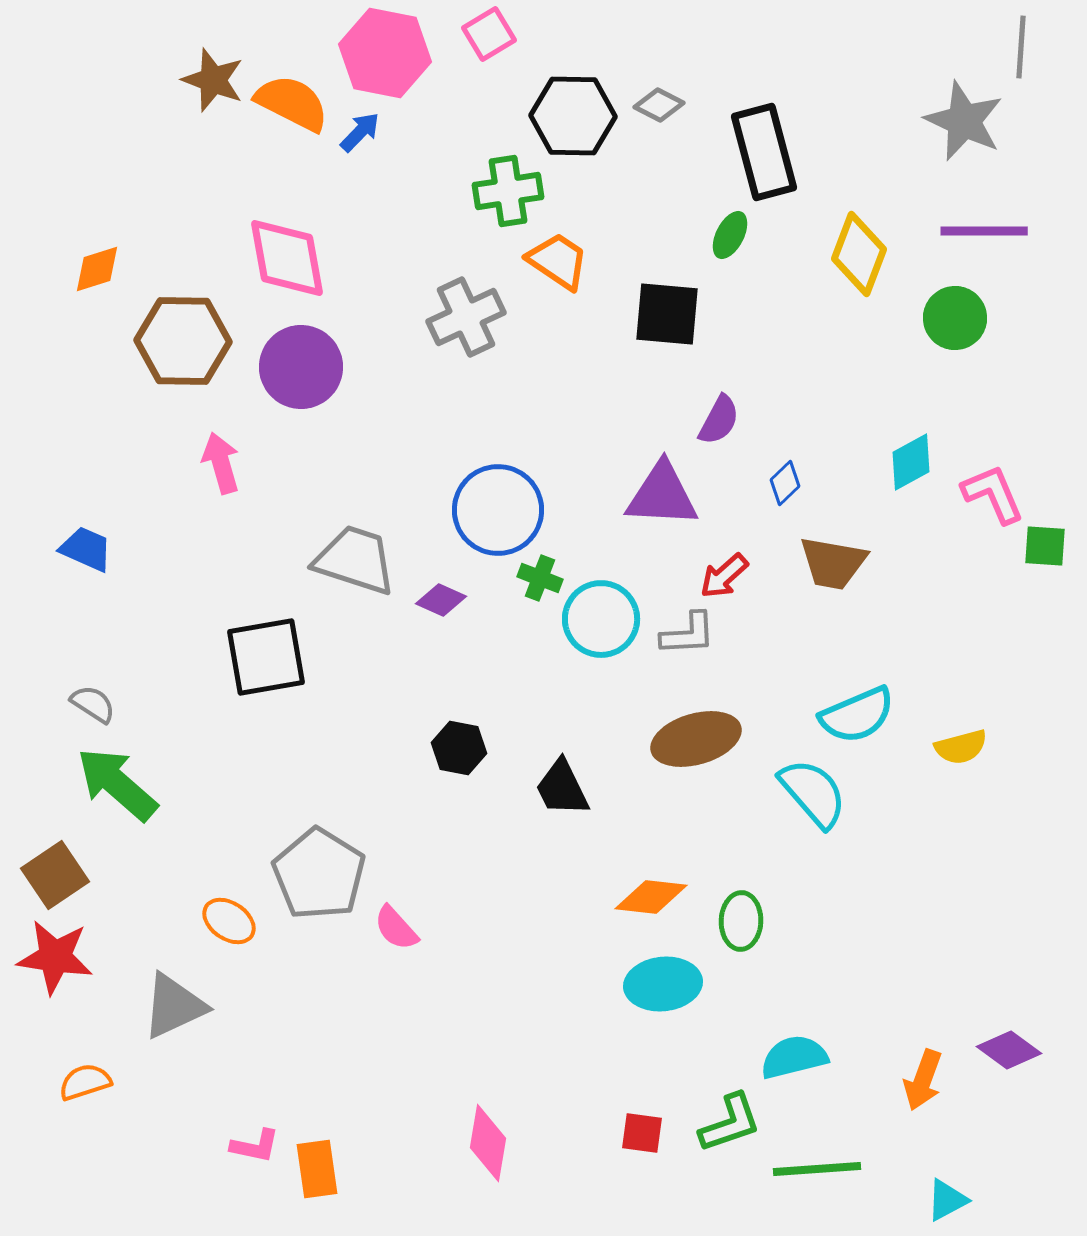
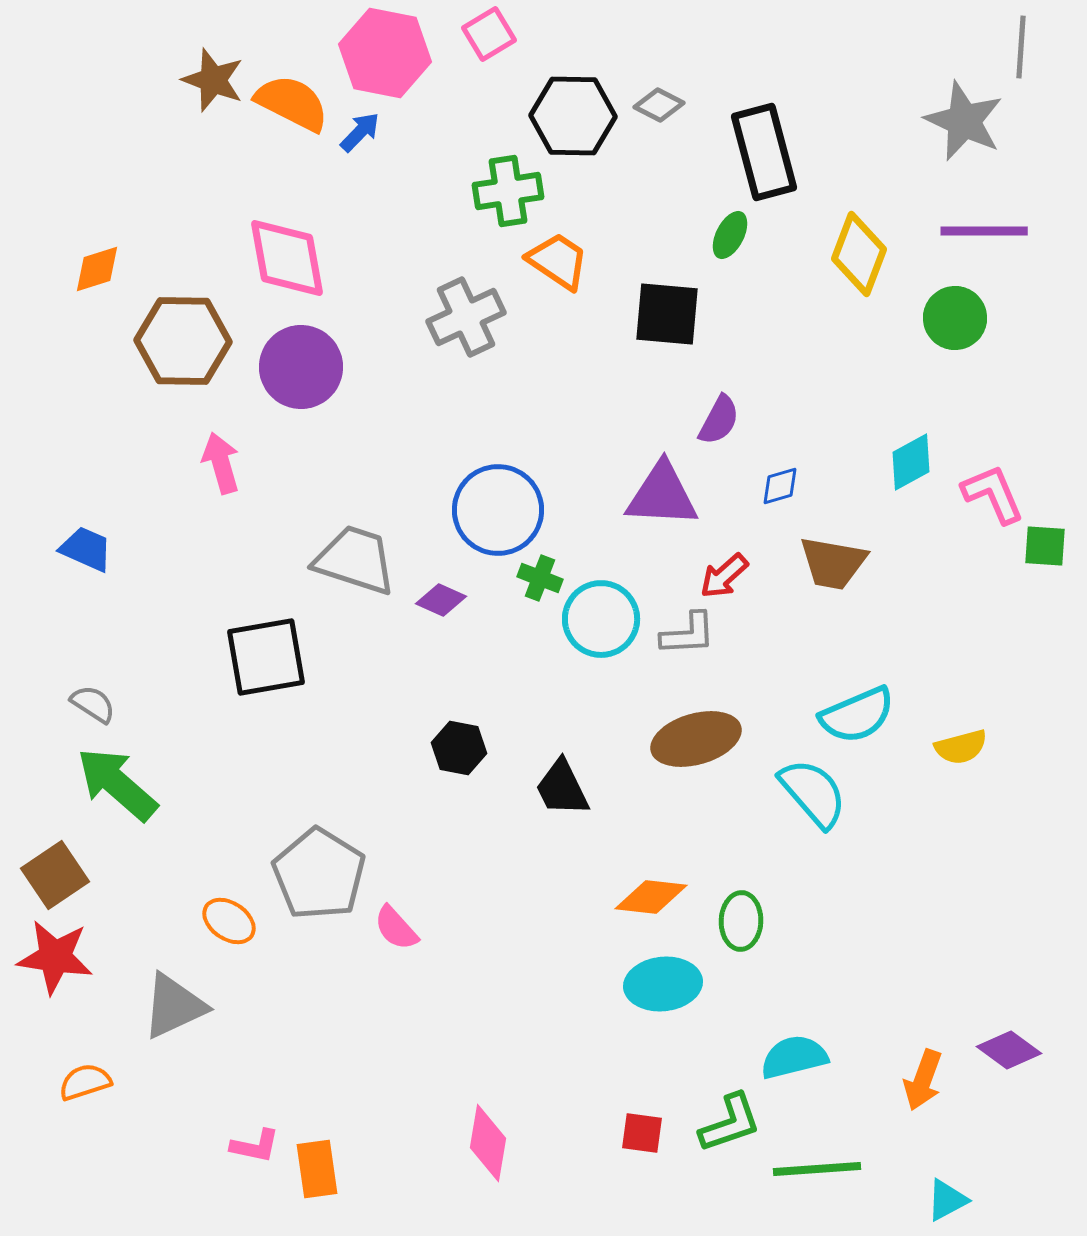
blue diamond at (785, 483): moved 5 px left, 3 px down; rotated 27 degrees clockwise
